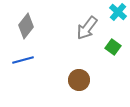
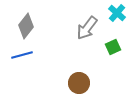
cyan cross: moved 1 px left, 1 px down
green square: rotated 28 degrees clockwise
blue line: moved 1 px left, 5 px up
brown circle: moved 3 px down
